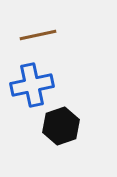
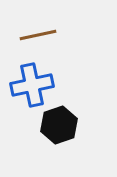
black hexagon: moved 2 px left, 1 px up
